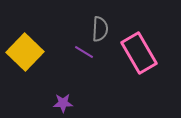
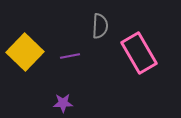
gray semicircle: moved 3 px up
purple line: moved 14 px left, 4 px down; rotated 42 degrees counterclockwise
